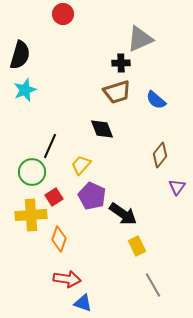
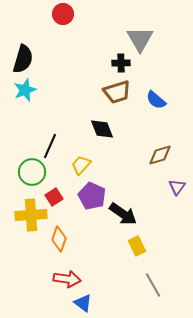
gray triangle: rotated 36 degrees counterclockwise
black semicircle: moved 3 px right, 4 px down
brown diamond: rotated 35 degrees clockwise
blue triangle: rotated 18 degrees clockwise
